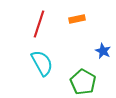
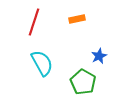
red line: moved 5 px left, 2 px up
blue star: moved 4 px left, 5 px down; rotated 21 degrees clockwise
